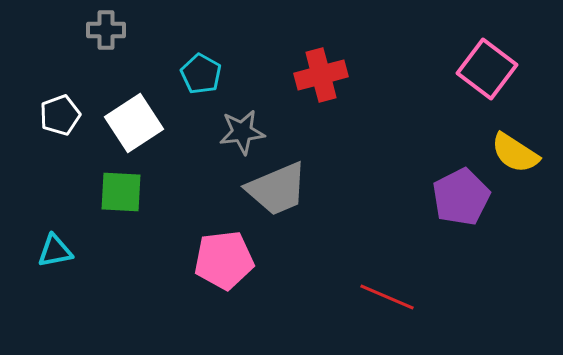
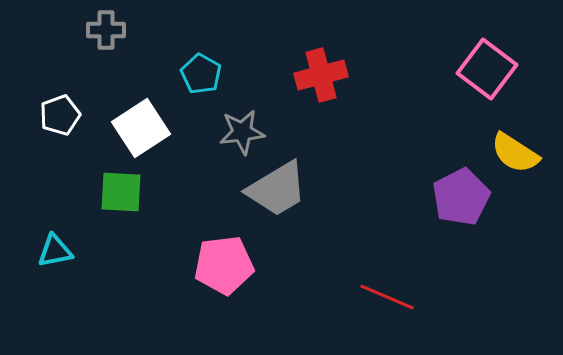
white square: moved 7 px right, 5 px down
gray trapezoid: rotated 8 degrees counterclockwise
pink pentagon: moved 5 px down
